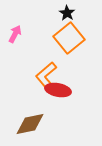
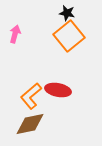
black star: rotated 21 degrees counterclockwise
pink arrow: rotated 12 degrees counterclockwise
orange square: moved 2 px up
orange L-shape: moved 15 px left, 21 px down
